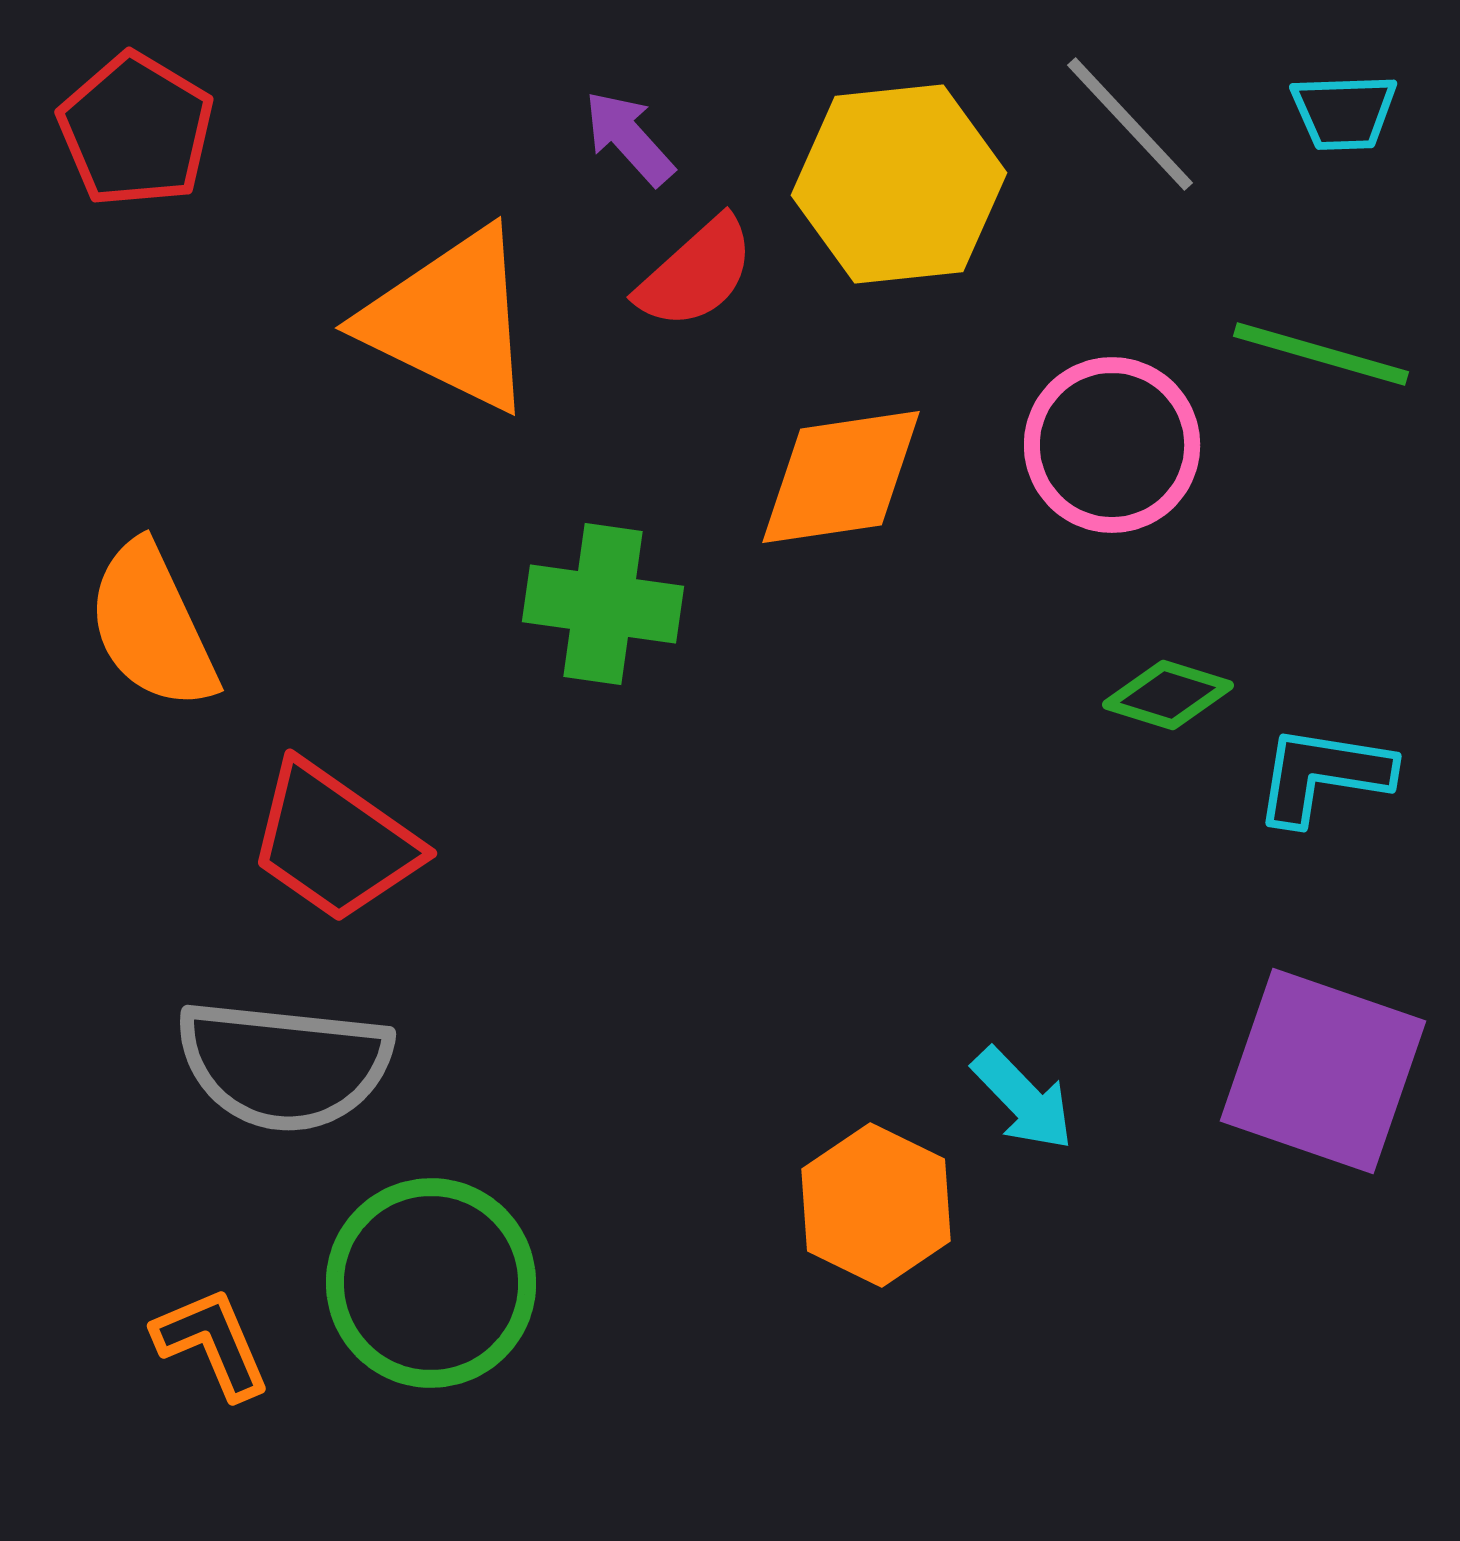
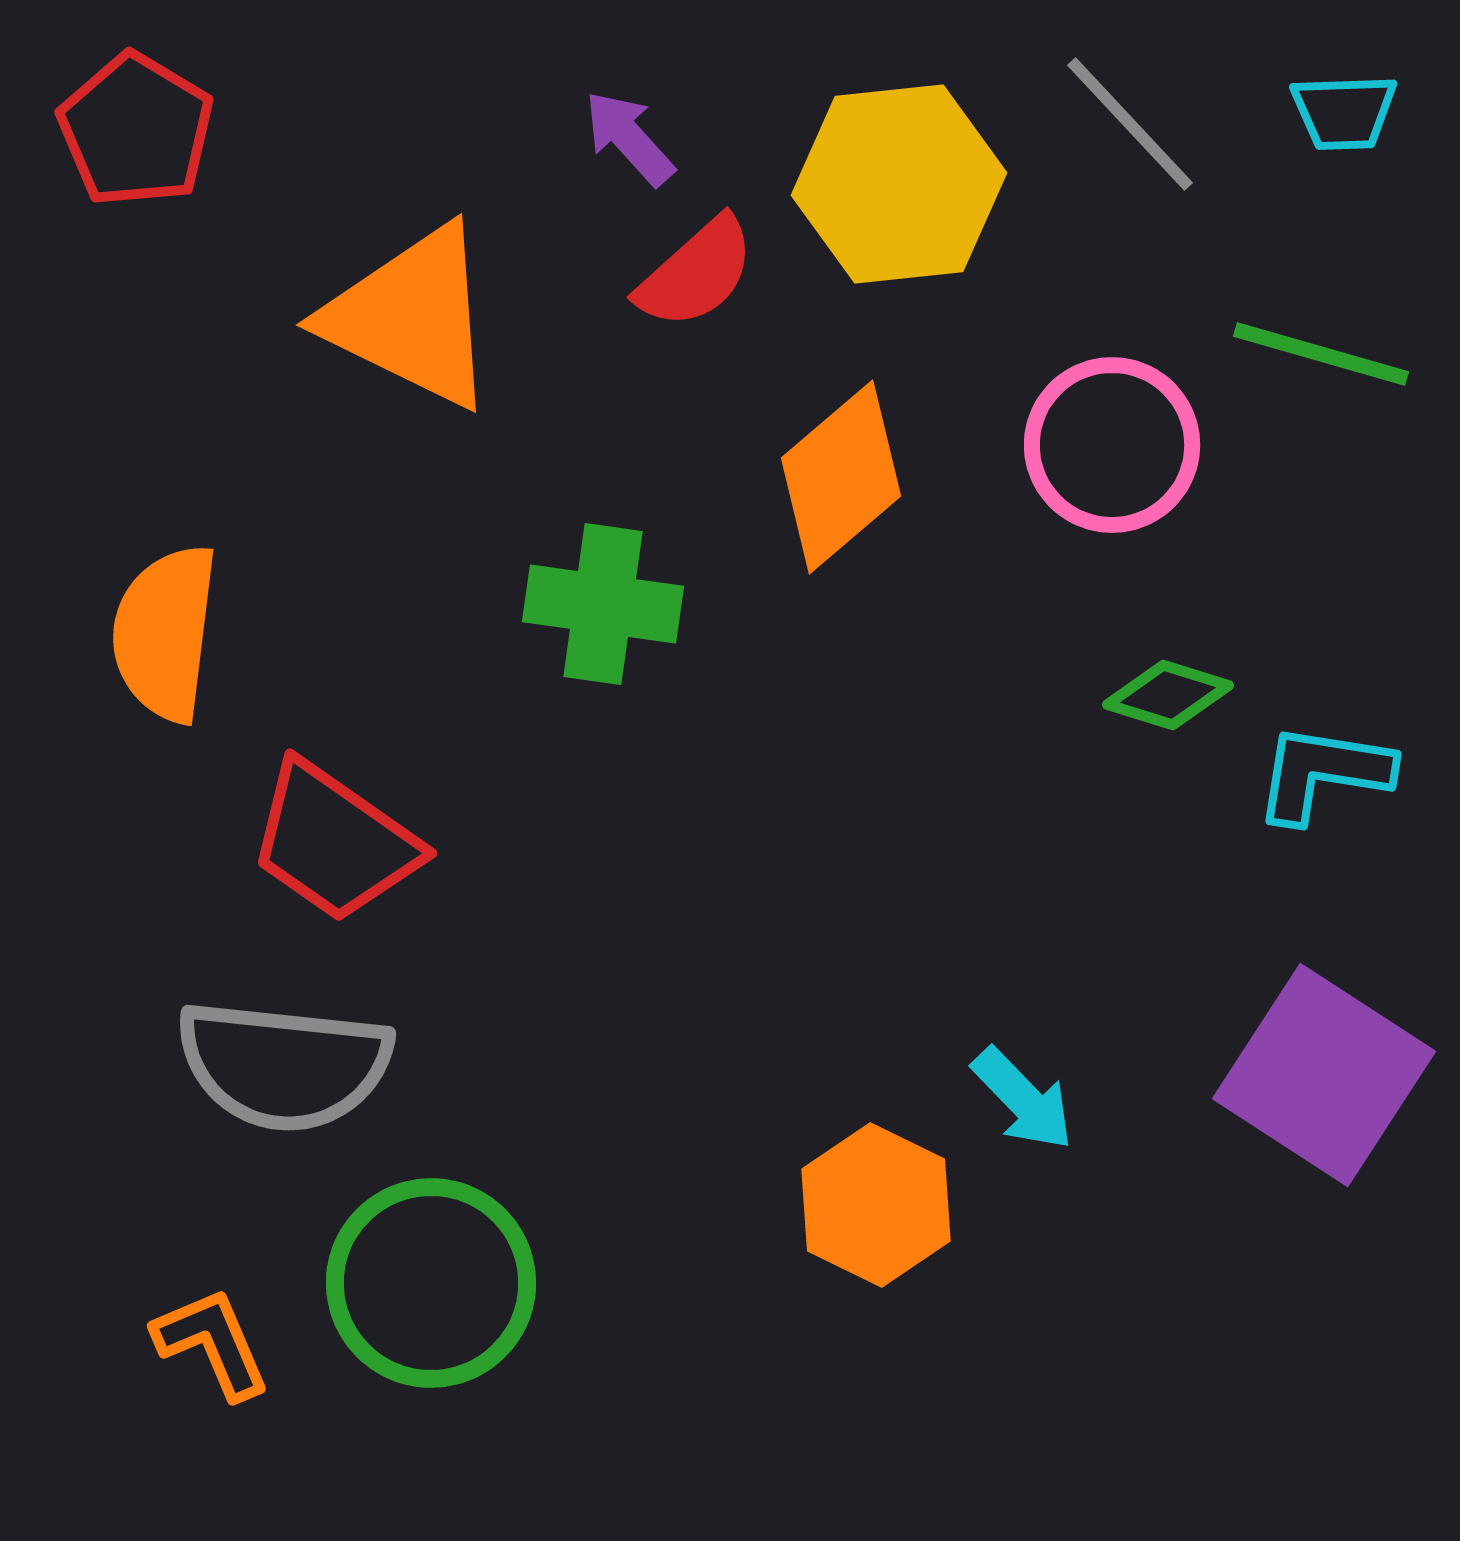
orange triangle: moved 39 px left, 3 px up
orange diamond: rotated 32 degrees counterclockwise
orange semicircle: moved 13 px right, 7 px down; rotated 32 degrees clockwise
cyan L-shape: moved 2 px up
purple square: moved 1 px right, 4 px down; rotated 14 degrees clockwise
